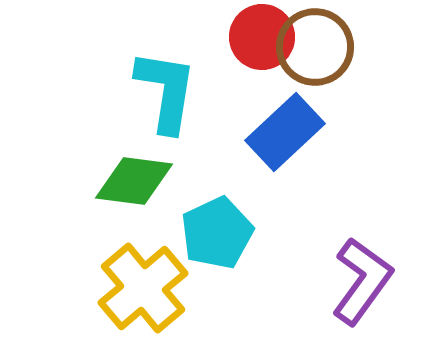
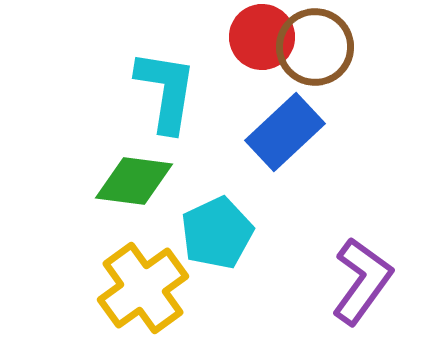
yellow cross: rotated 4 degrees clockwise
